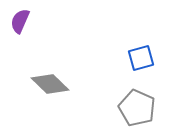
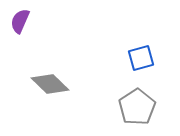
gray pentagon: moved 1 px up; rotated 15 degrees clockwise
